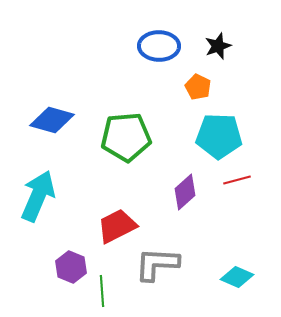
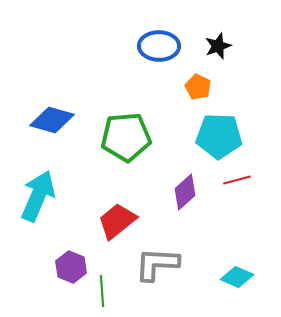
red trapezoid: moved 5 px up; rotated 12 degrees counterclockwise
